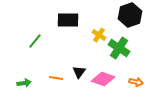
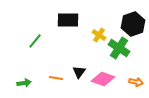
black hexagon: moved 3 px right, 9 px down
